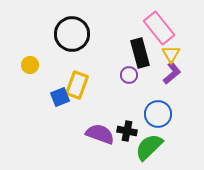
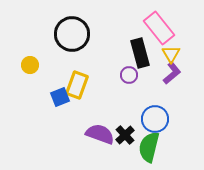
blue circle: moved 3 px left, 5 px down
black cross: moved 2 px left, 4 px down; rotated 36 degrees clockwise
green semicircle: rotated 32 degrees counterclockwise
